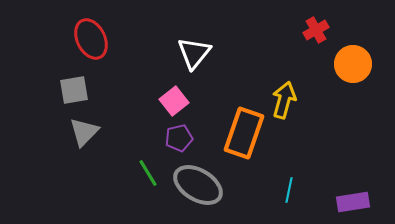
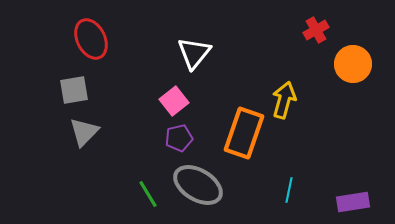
green line: moved 21 px down
